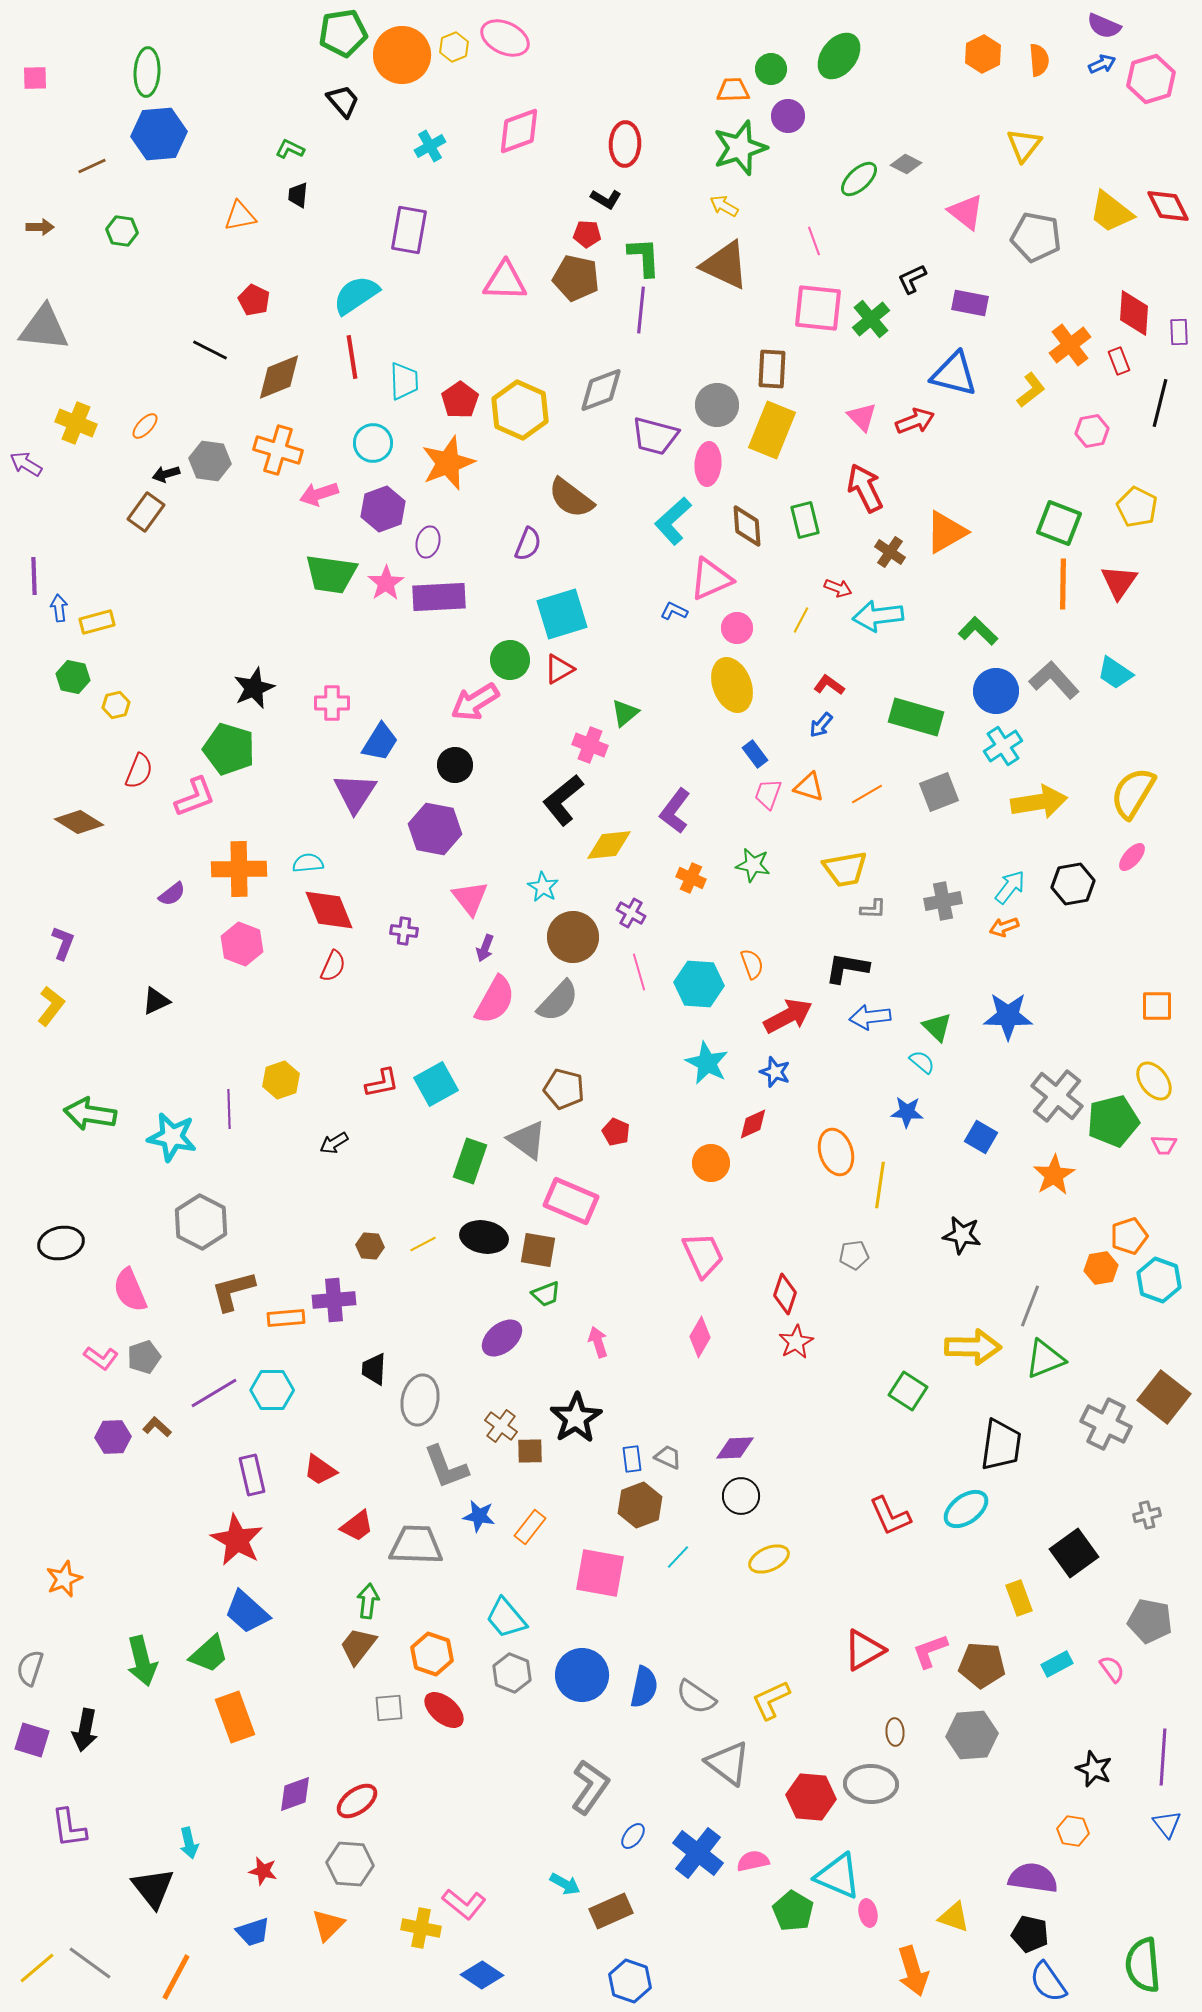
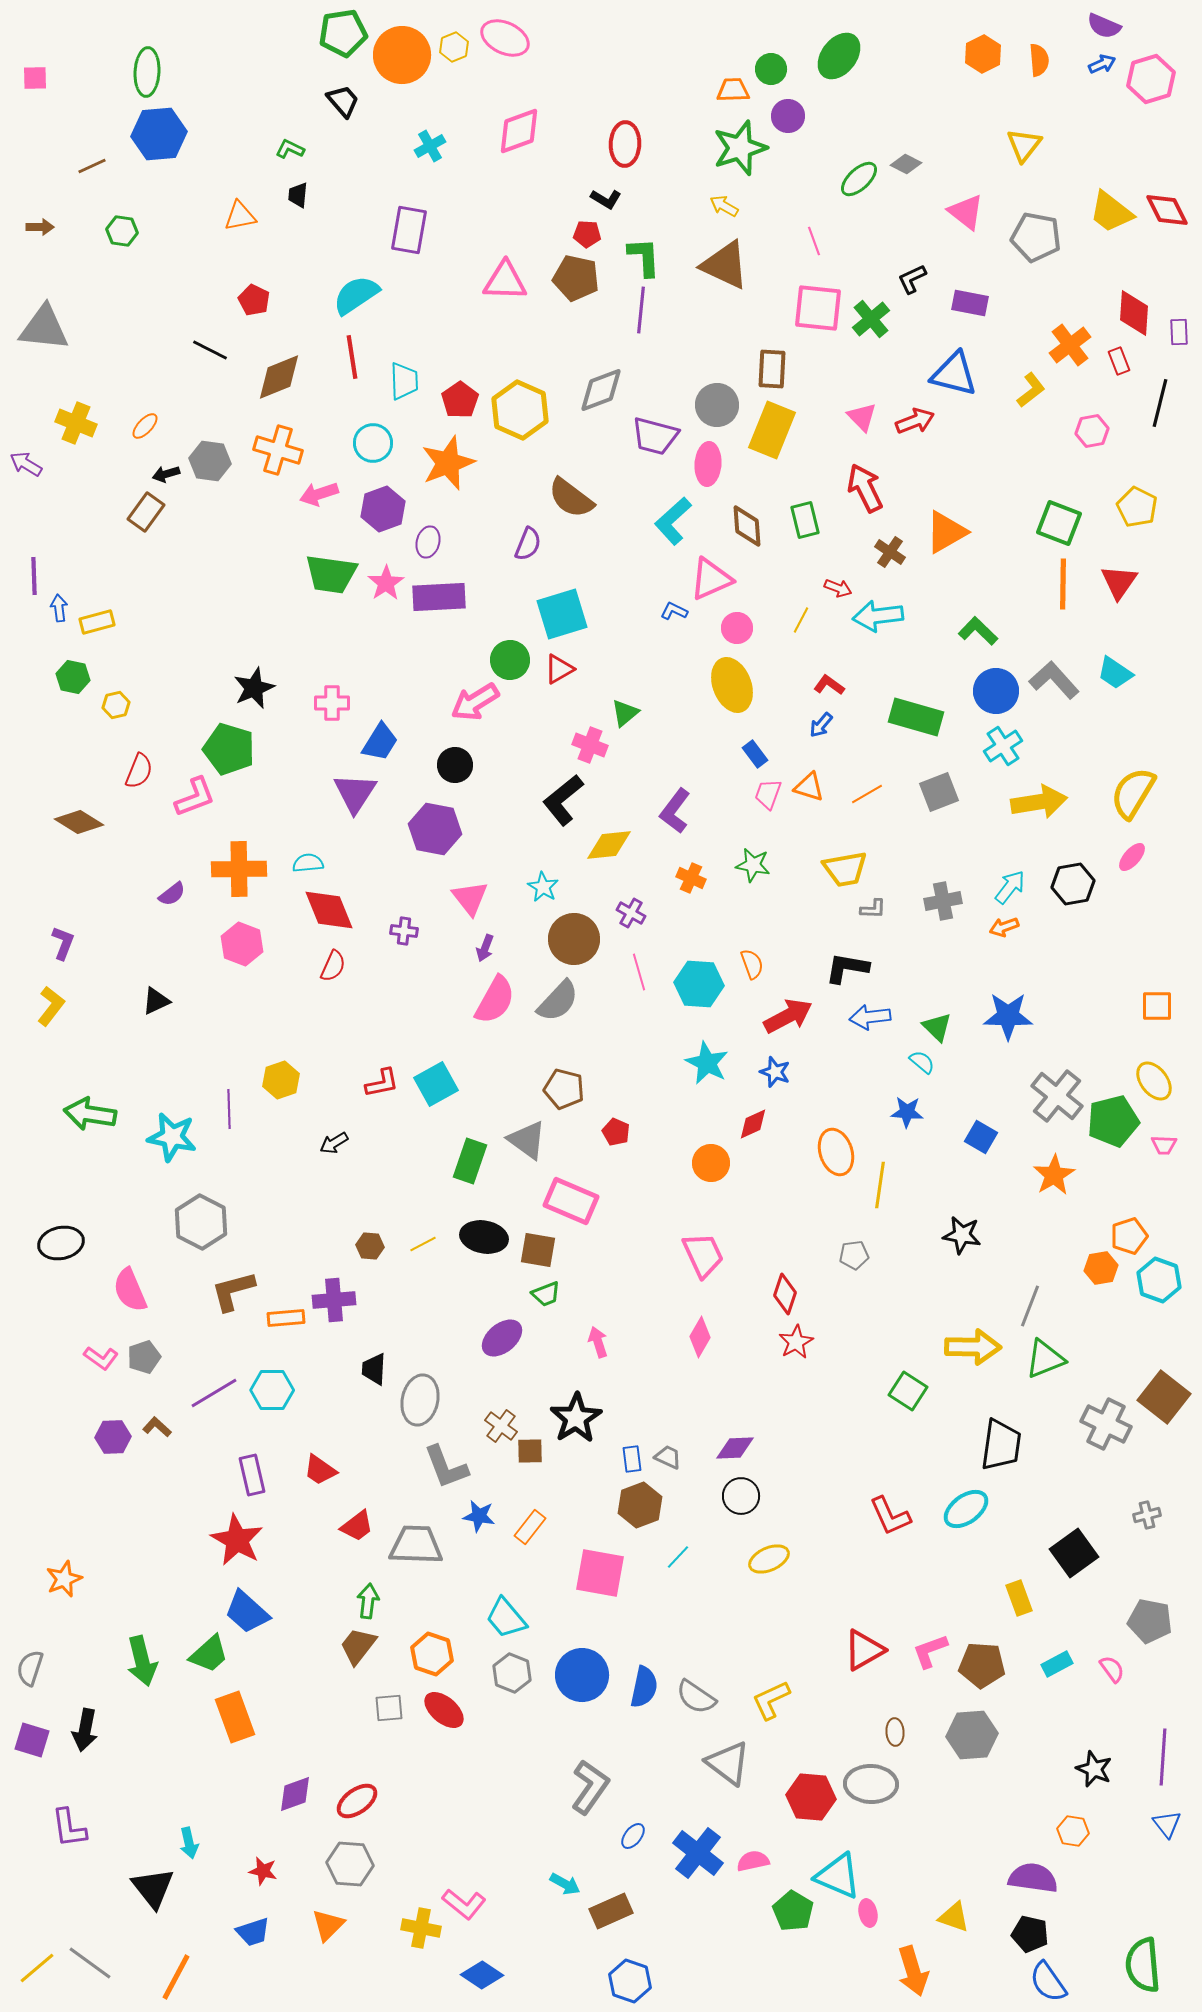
red diamond at (1168, 206): moved 1 px left, 4 px down
brown circle at (573, 937): moved 1 px right, 2 px down
